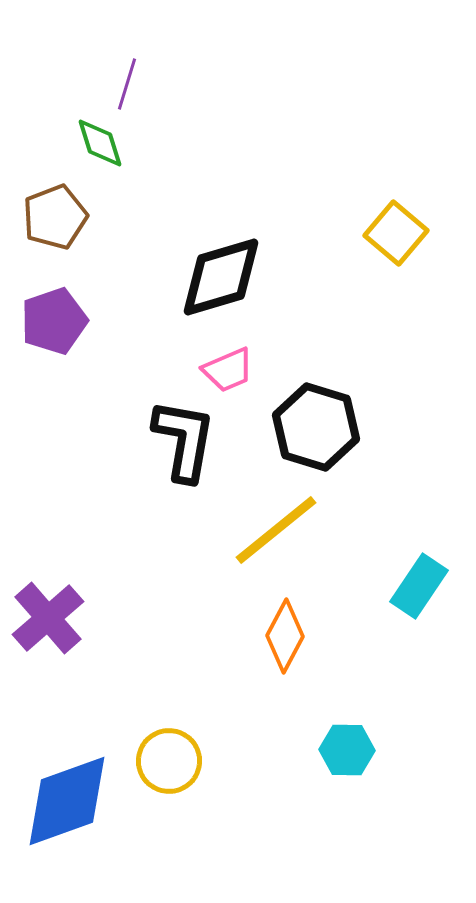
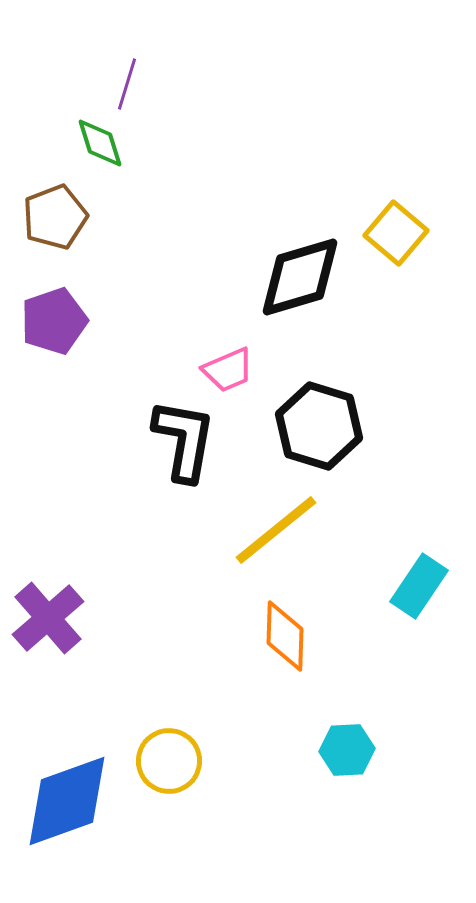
black diamond: moved 79 px right
black hexagon: moved 3 px right, 1 px up
orange diamond: rotated 26 degrees counterclockwise
cyan hexagon: rotated 4 degrees counterclockwise
